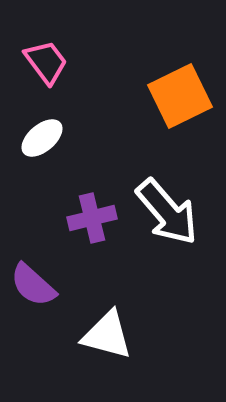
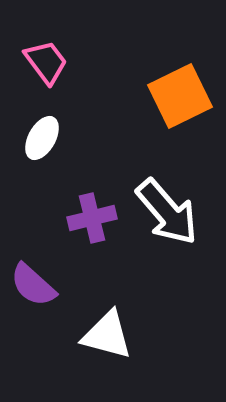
white ellipse: rotated 21 degrees counterclockwise
